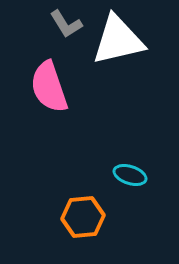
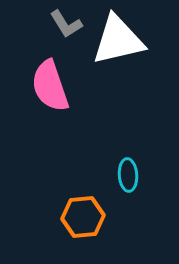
pink semicircle: moved 1 px right, 1 px up
cyan ellipse: moved 2 px left; rotated 68 degrees clockwise
